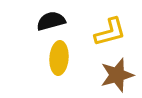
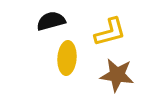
yellow ellipse: moved 8 px right
brown star: rotated 24 degrees clockwise
